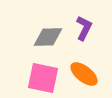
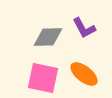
purple L-shape: rotated 125 degrees clockwise
